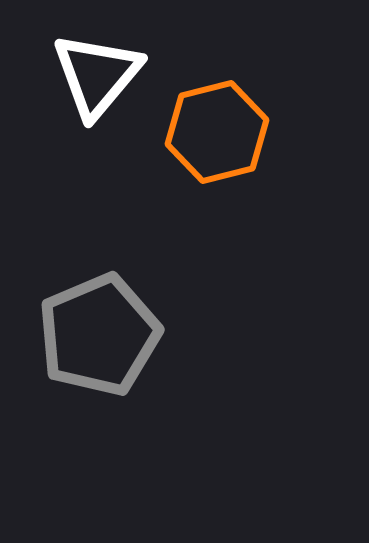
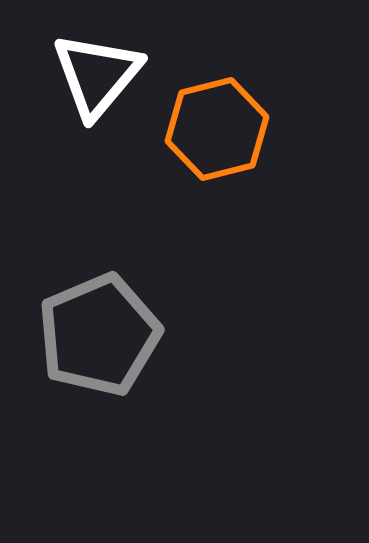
orange hexagon: moved 3 px up
